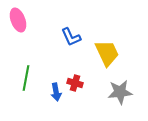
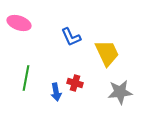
pink ellipse: moved 1 px right, 3 px down; rotated 50 degrees counterclockwise
